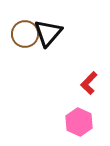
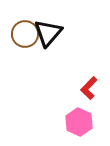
red L-shape: moved 5 px down
